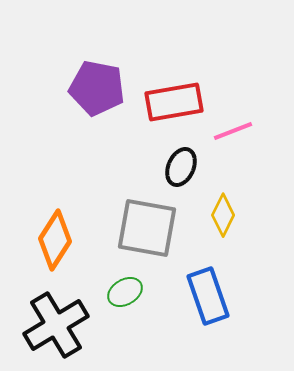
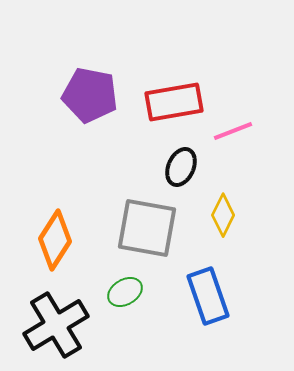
purple pentagon: moved 7 px left, 7 px down
